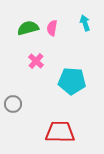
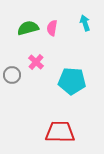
pink cross: moved 1 px down
gray circle: moved 1 px left, 29 px up
